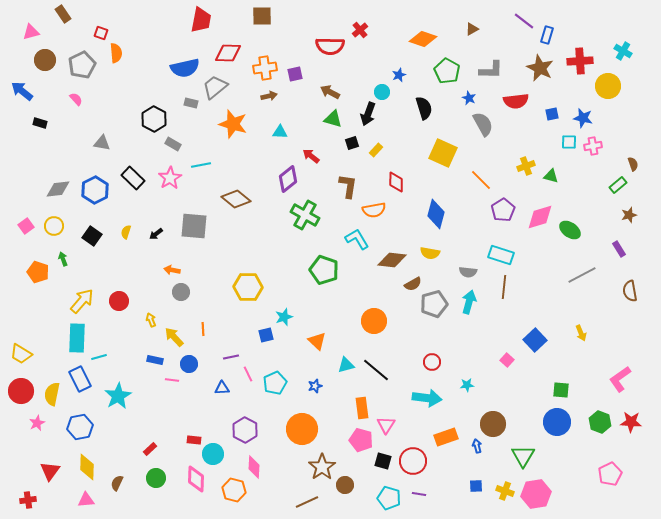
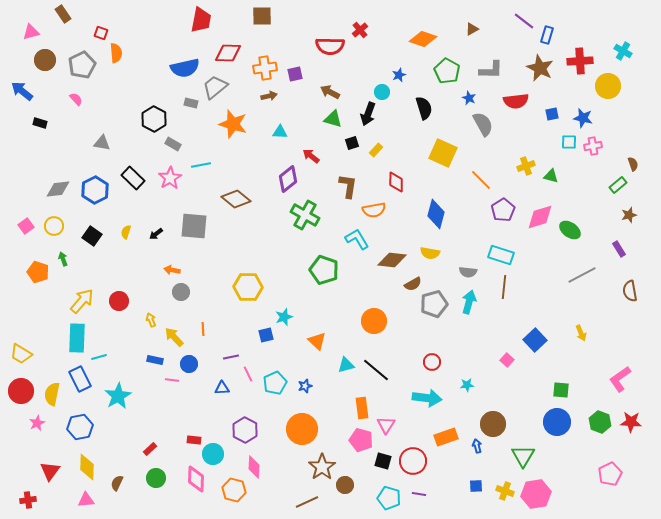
blue star at (315, 386): moved 10 px left
